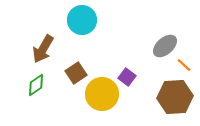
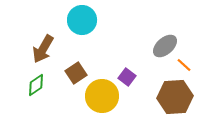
yellow circle: moved 2 px down
